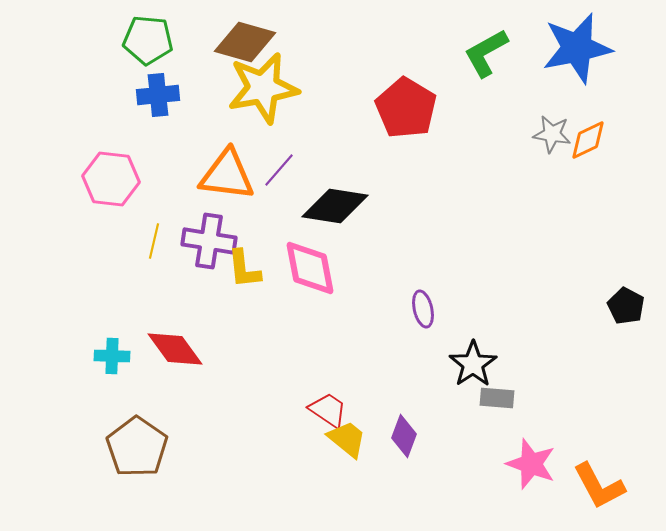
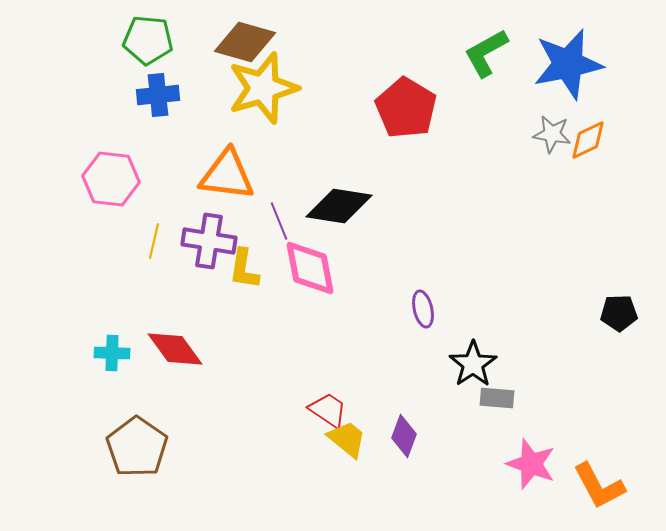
blue star: moved 9 px left, 16 px down
yellow star: rotated 6 degrees counterclockwise
purple line: moved 51 px down; rotated 63 degrees counterclockwise
black diamond: moved 4 px right
yellow L-shape: rotated 15 degrees clockwise
black pentagon: moved 7 px left, 7 px down; rotated 30 degrees counterclockwise
cyan cross: moved 3 px up
